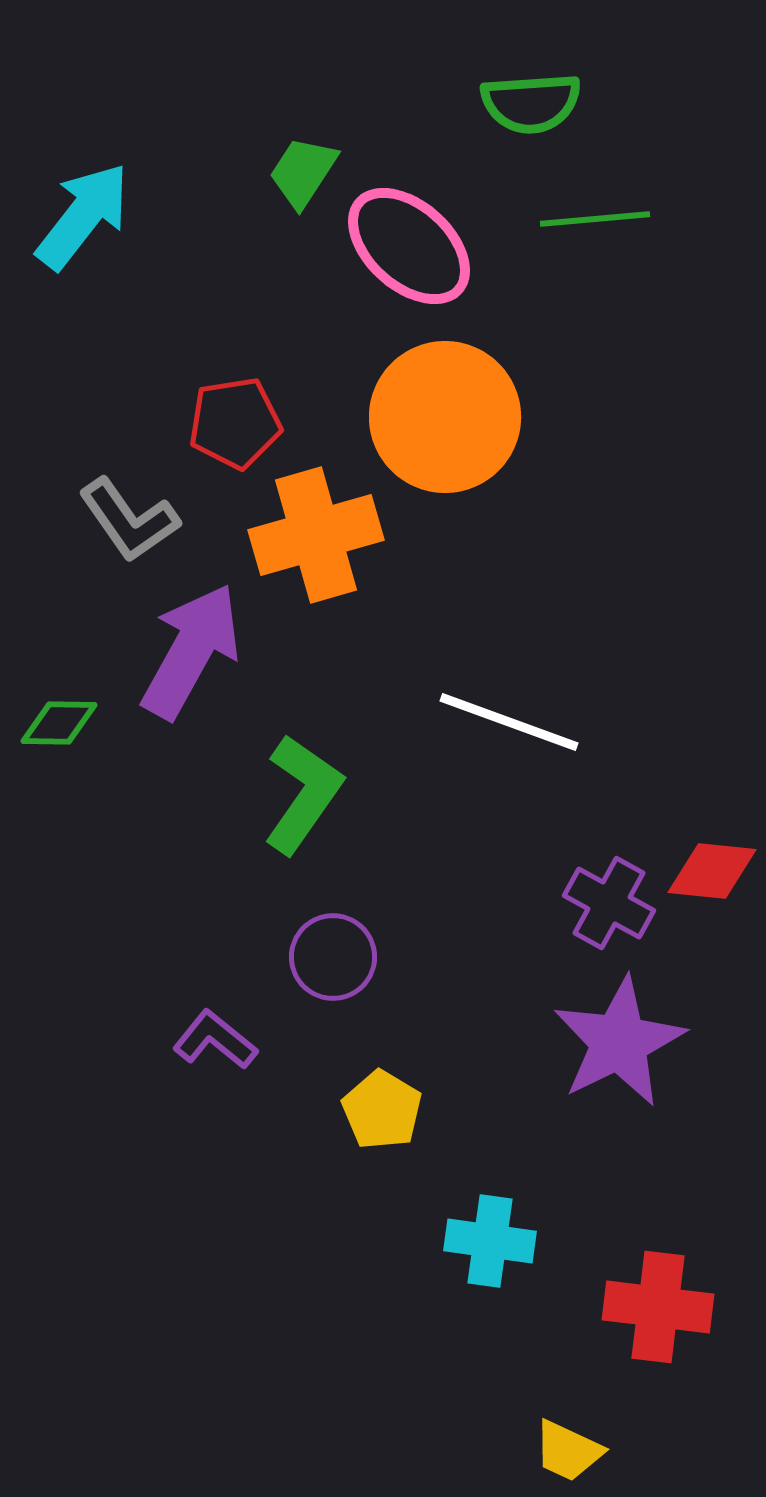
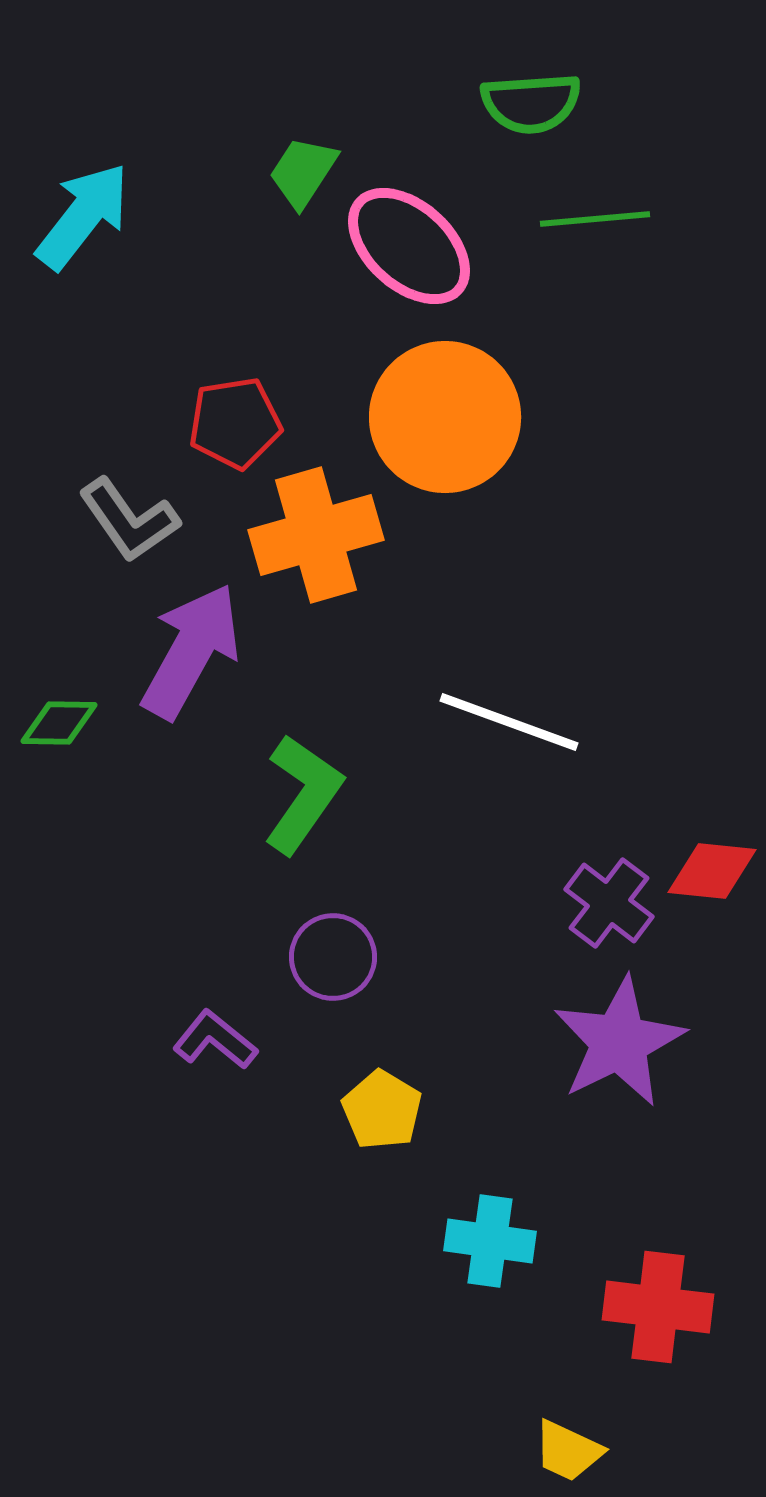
purple cross: rotated 8 degrees clockwise
